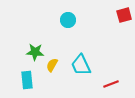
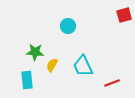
cyan circle: moved 6 px down
cyan trapezoid: moved 2 px right, 1 px down
red line: moved 1 px right, 1 px up
